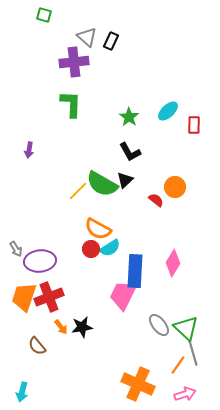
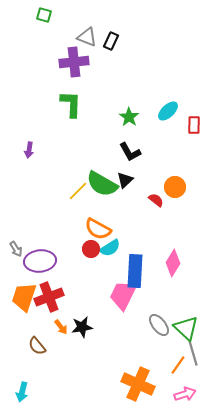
gray triangle: rotated 20 degrees counterclockwise
